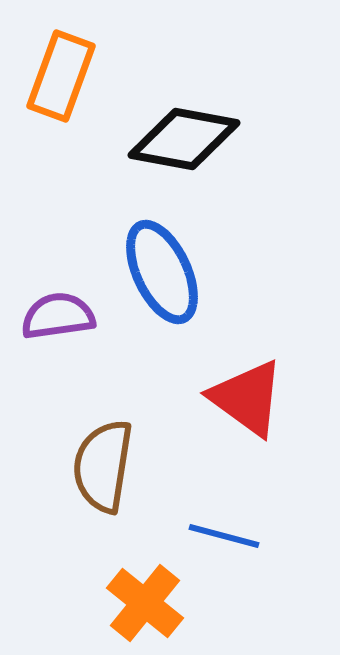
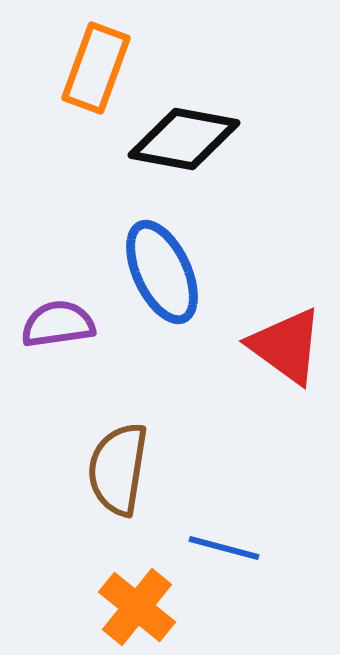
orange rectangle: moved 35 px right, 8 px up
purple semicircle: moved 8 px down
red triangle: moved 39 px right, 52 px up
brown semicircle: moved 15 px right, 3 px down
blue line: moved 12 px down
orange cross: moved 8 px left, 4 px down
